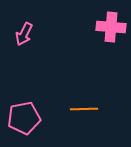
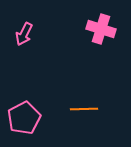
pink cross: moved 10 px left, 2 px down; rotated 12 degrees clockwise
pink pentagon: rotated 16 degrees counterclockwise
